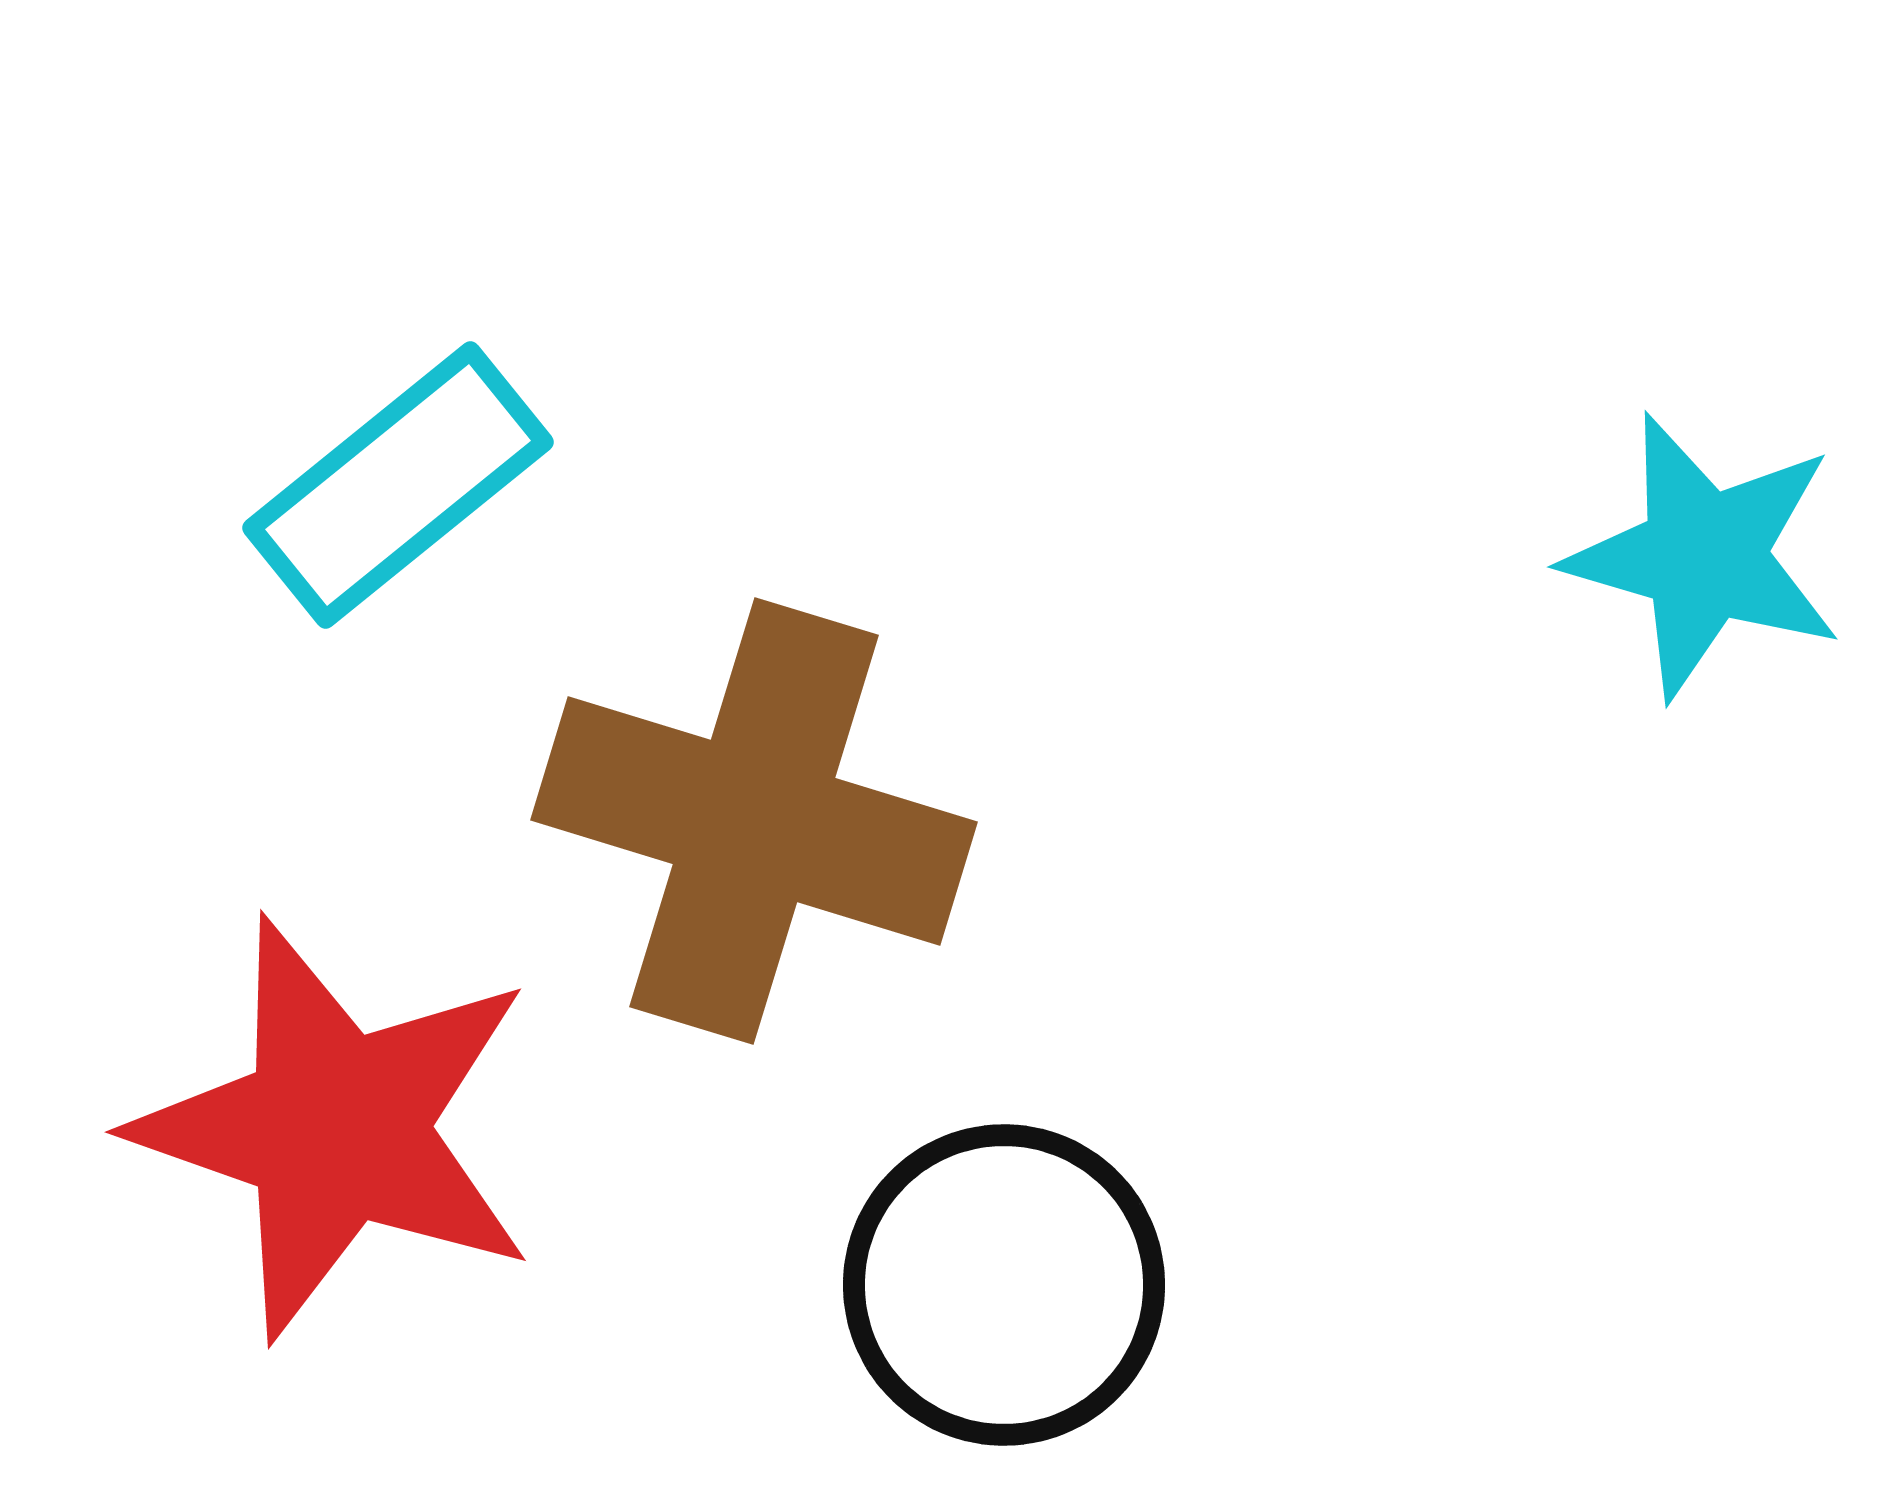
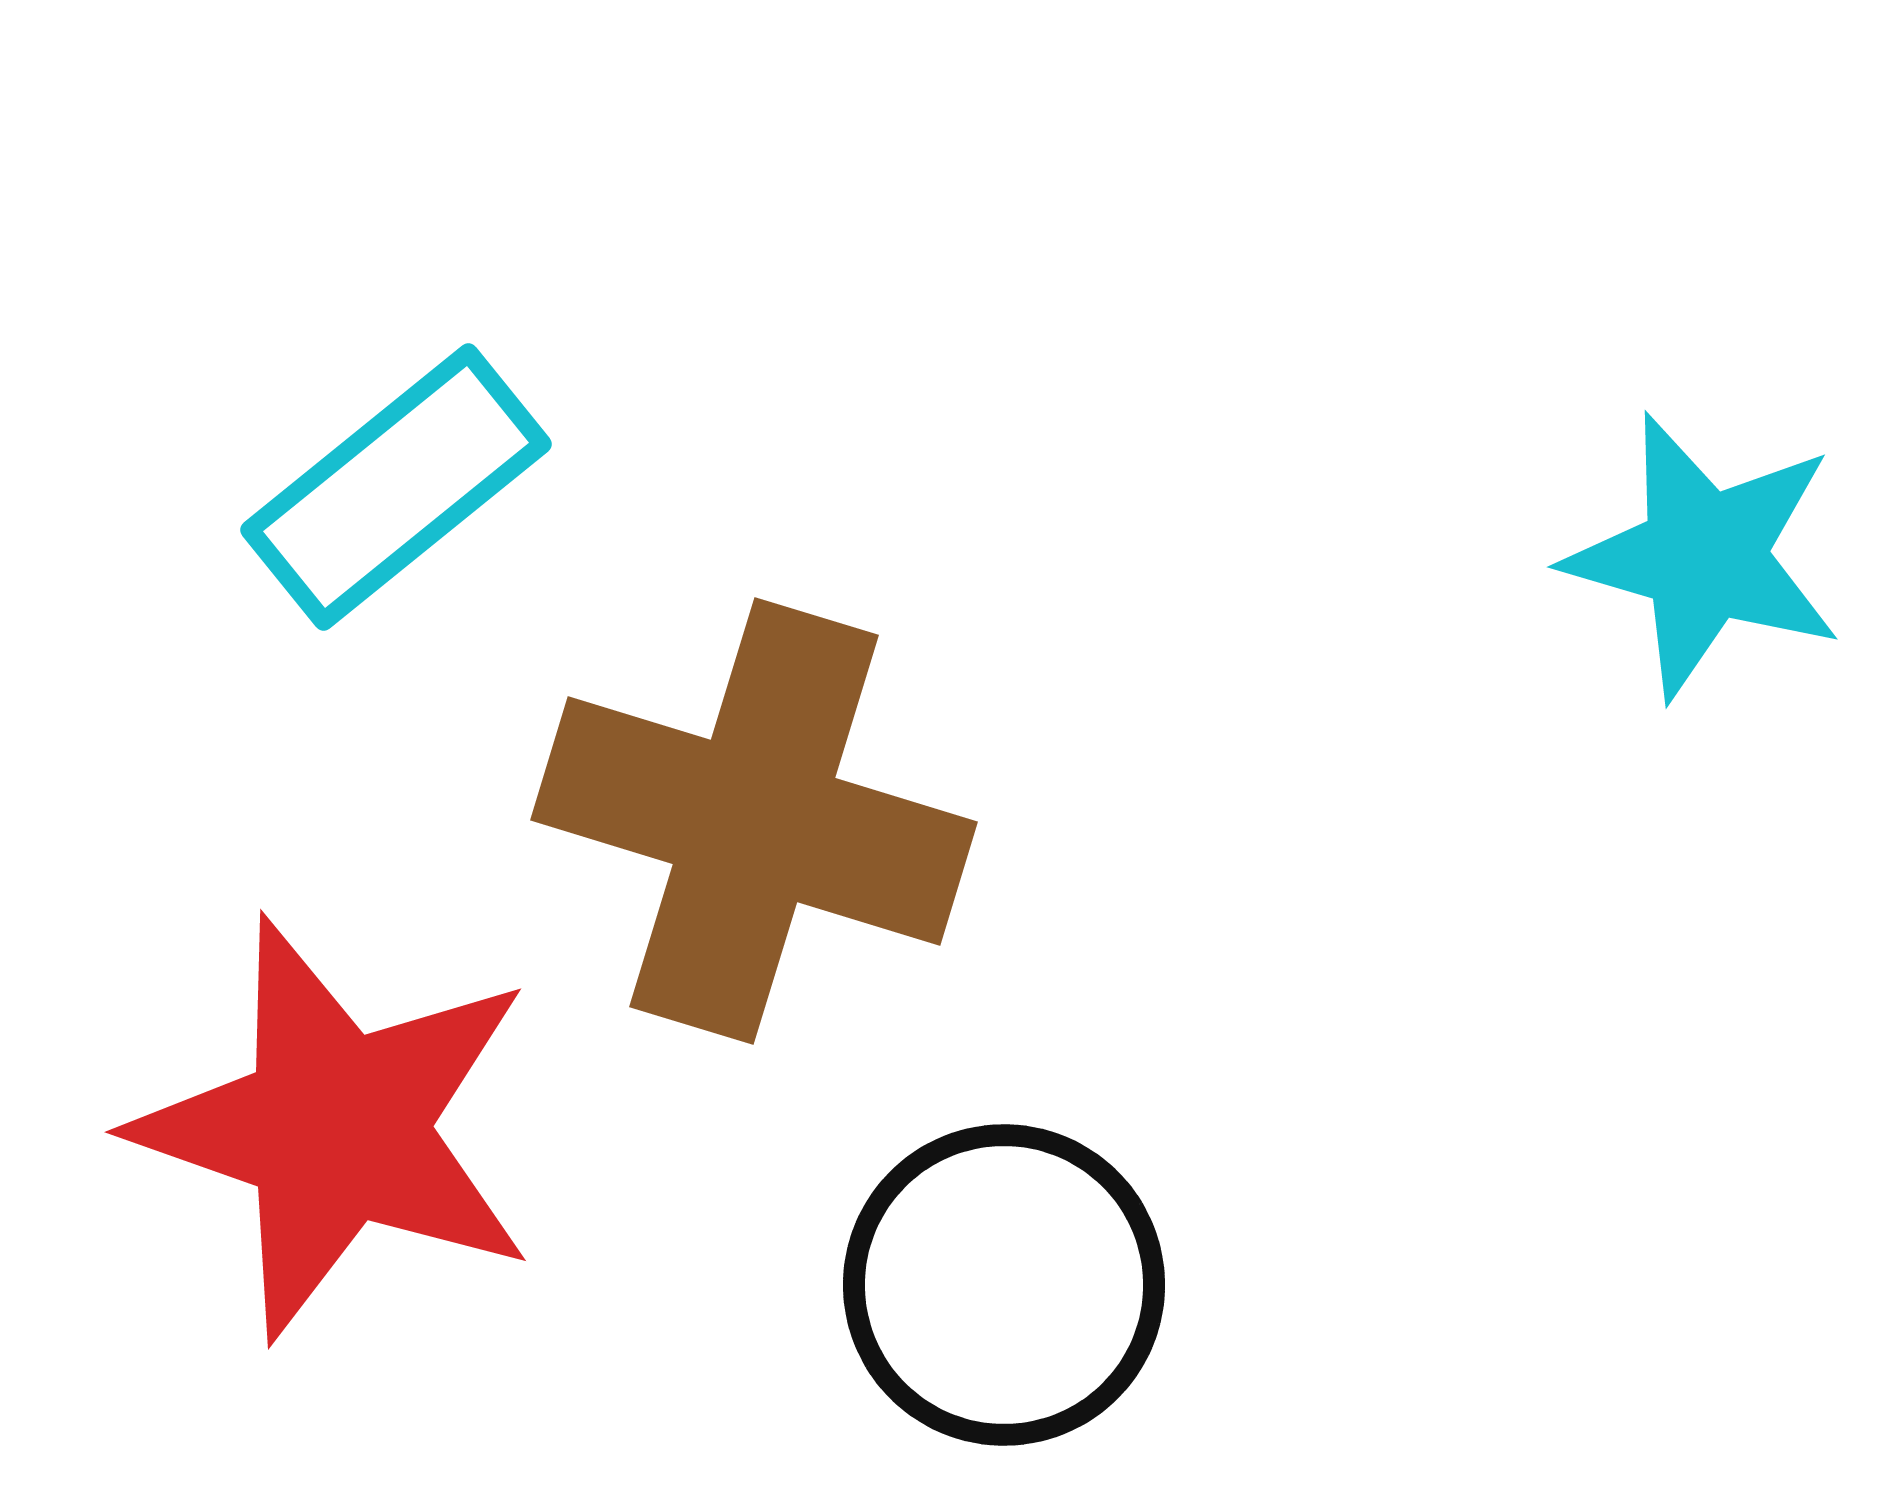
cyan rectangle: moved 2 px left, 2 px down
